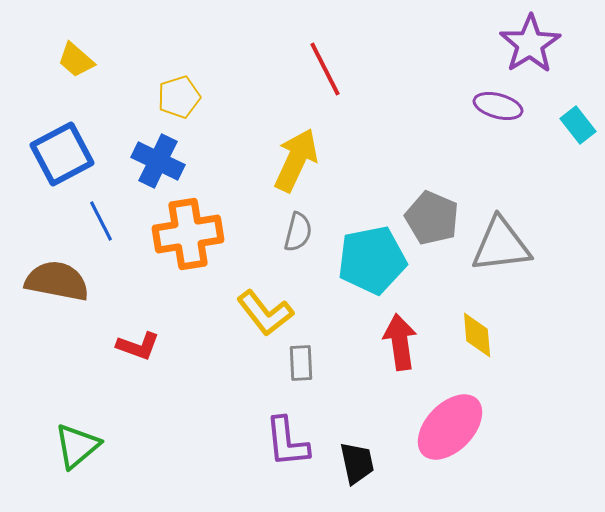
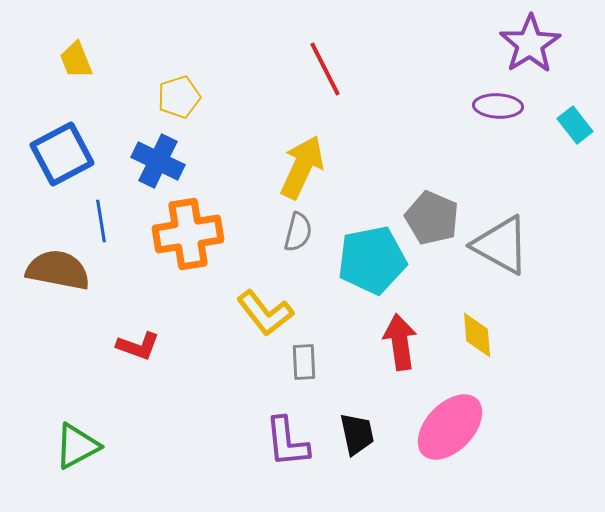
yellow trapezoid: rotated 27 degrees clockwise
purple ellipse: rotated 12 degrees counterclockwise
cyan rectangle: moved 3 px left
yellow arrow: moved 6 px right, 7 px down
blue line: rotated 18 degrees clockwise
gray triangle: rotated 36 degrees clockwise
brown semicircle: moved 1 px right, 11 px up
gray rectangle: moved 3 px right, 1 px up
green triangle: rotated 12 degrees clockwise
black trapezoid: moved 29 px up
